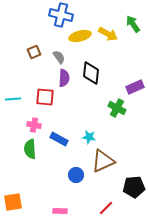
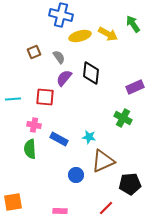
purple semicircle: rotated 144 degrees counterclockwise
green cross: moved 6 px right, 10 px down
black pentagon: moved 4 px left, 3 px up
